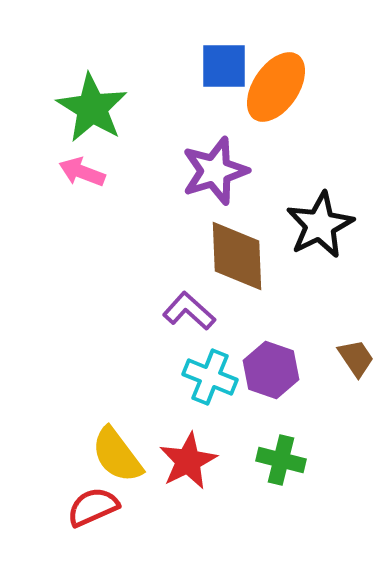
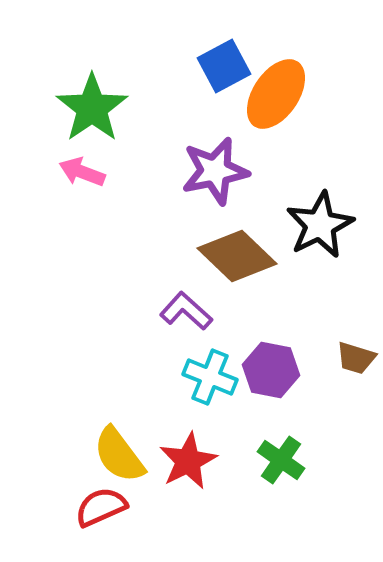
blue square: rotated 28 degrees counterclockwise
orange ellipse: moved 7 px down
green star: rotated 6 degrees clockwise
purple star: rotated 6 degrees clockwise
brown diamond: rotated 44 degrees counterclockwise
purple L-shape: moved 3 px left
brown trapezoid: rotated 141 degrees clockwise
purple hexagon: rotated 8 degrees counterclockwise
yellow semicircle: moved 2 px right
green cross: rotated 21 degrees clockwise
red semicircle: moved 8 px right
